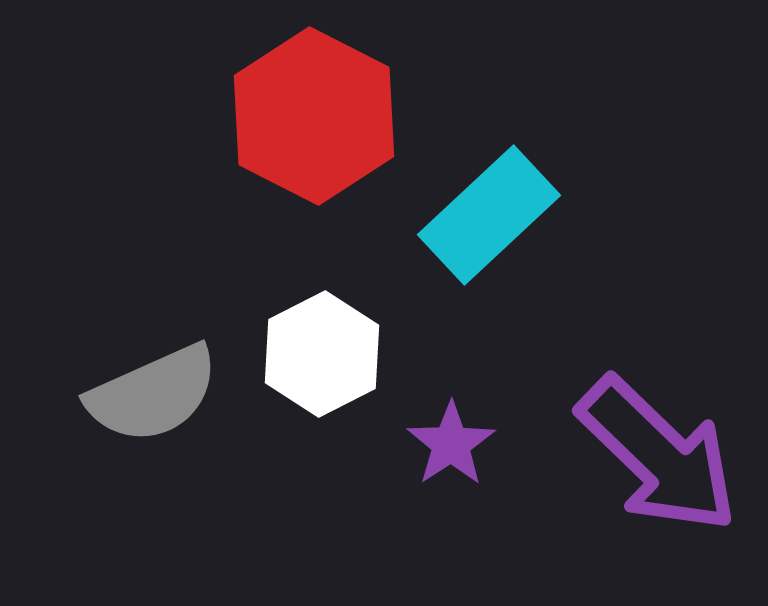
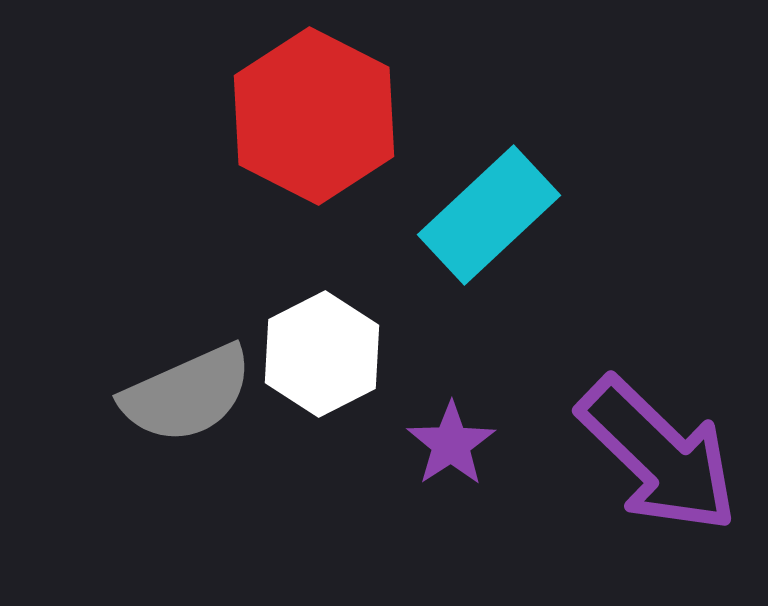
gray semicircle: moved 34 px right
